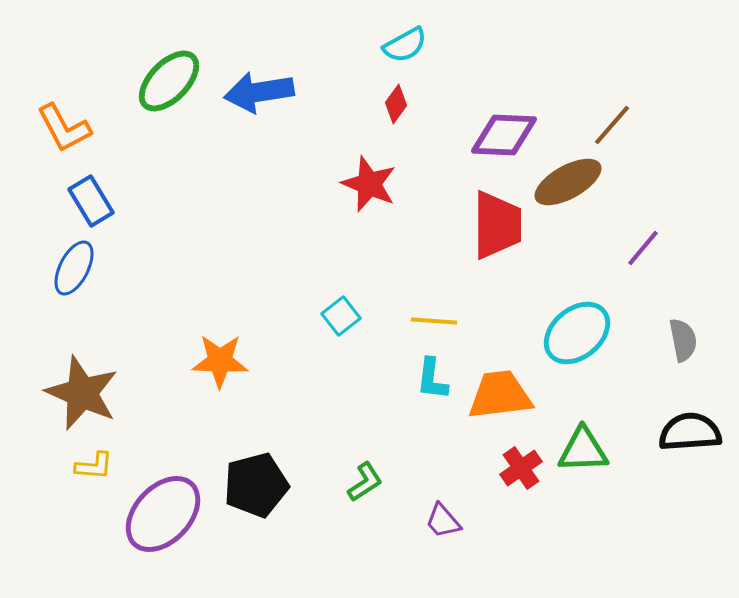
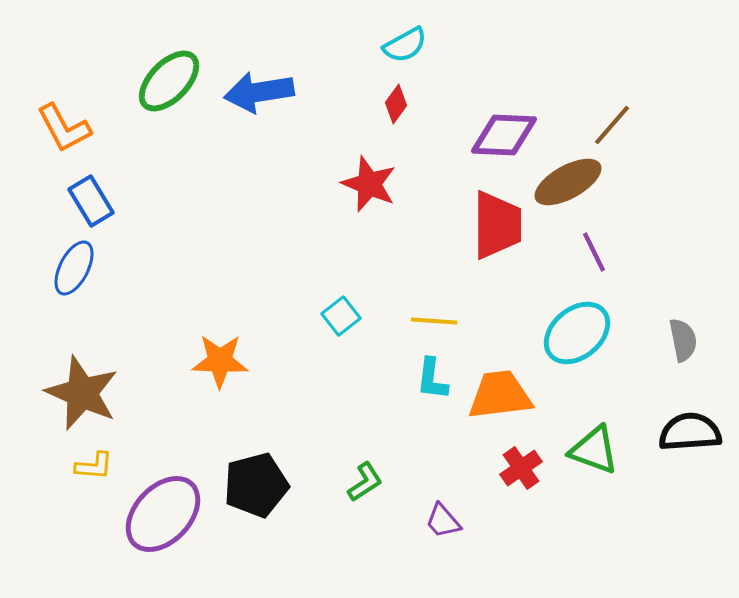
purple line: moved 49 px left, 4 px down; rotated 66 degrees counterclockwise
green triangle: moved 11 px right; rotated 22 degrees clockwise
